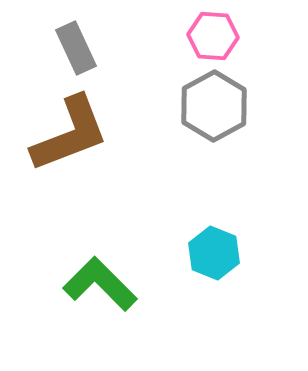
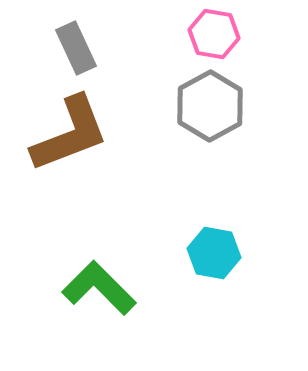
pink hexagon: moved 1 px right, 2 px up; rotated 6 degrees clockwise
gray hexagon: moved 4 px left
cyan hexagon: rotated 12 degrees counterclockwise
green L-shape: moved 1 px left, 4 px down
